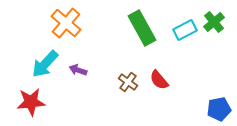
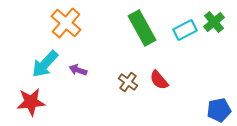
blue pentagon: moved 1 px down
